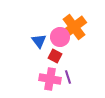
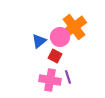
blue triangle: rotated 28 degrees clockwise
pink cross: moved 1 px down
